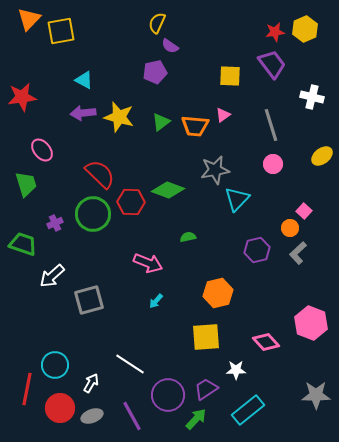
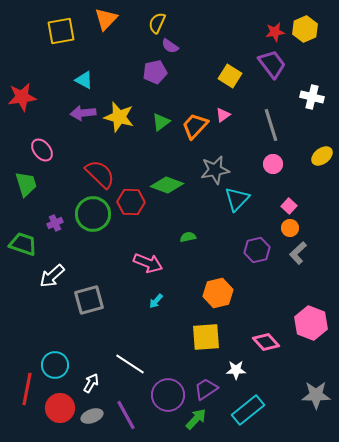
orange triangle at (29, 19): moved 77 px right
yellow square at (230, 76): rotated 30 degrees clockwise
orange trapezoid at (195, 126): rotated 128 degrees clockwise
green diamond at (168, 190): moved 1 px left, 5 px up
pink square at (304, 211): moved 15 px left, 5 px up
purple line at (132, 416): moved 6 px left, 1 px up
